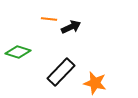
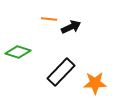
orange star: rotated 15 degrees counterclockwise
